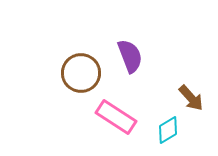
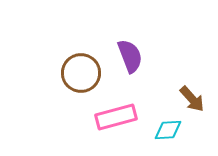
brown arrow: moved 1 px right, 1 px down
pink rectangle: rotated 48 degrees counterclockwise
cyan diamond: rotated 28 degrees clockwise
